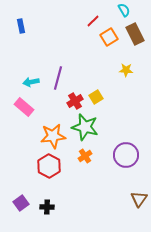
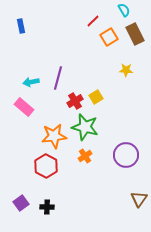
orange star: moved 1 px right
red hexagon: moved 3 px left
